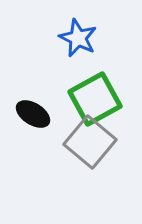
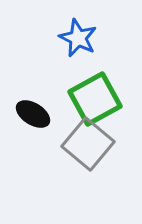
gray square: moved 2 px left, 2 px down
